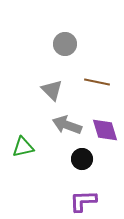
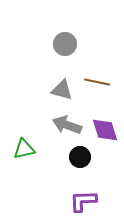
gray triangle: moved 10 px right; rotated 30 degrees counterclockwise
green triangle: moved 1 px right, 2 px down
black circle: moved 2 px left, 2 px up
